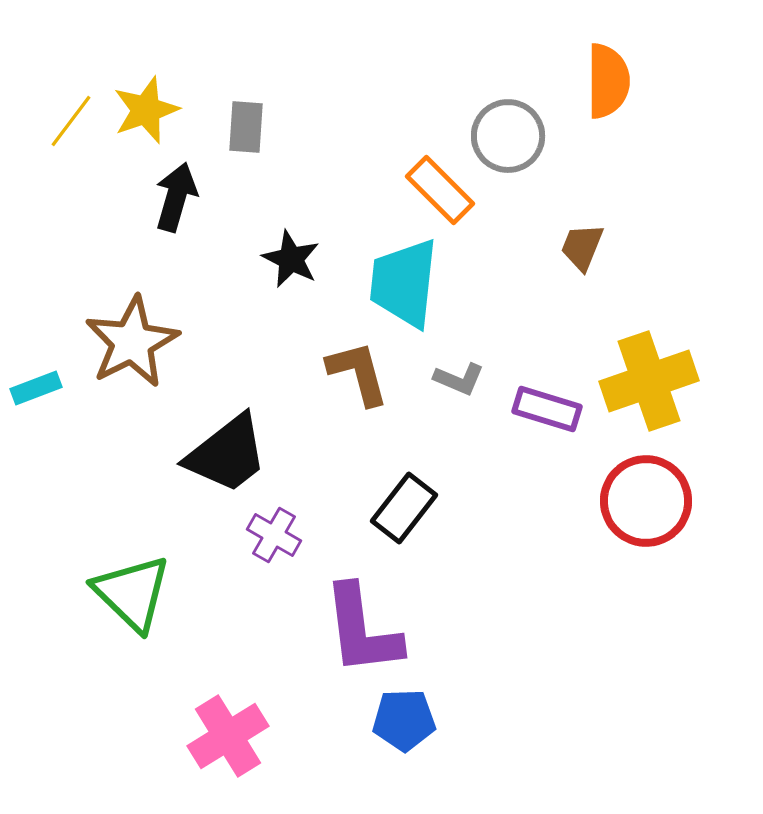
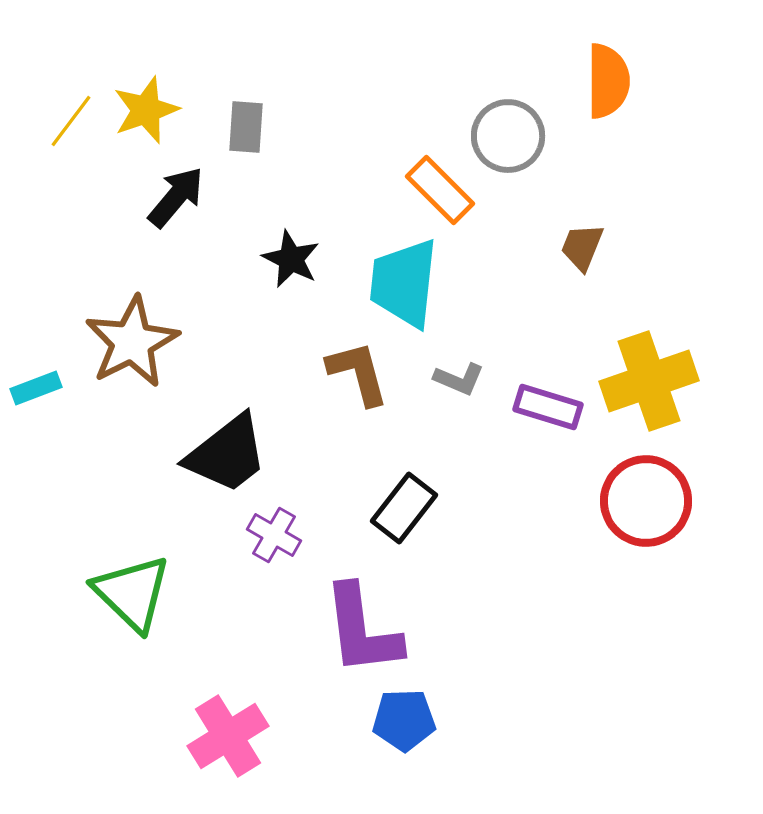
black arrow: rotated 24 degrees clockwise
purple rectangle: moved 1 px right, 2 px up
